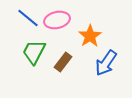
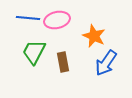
blue line: rotated 35 degrees counterclockwise
orange star: moved 4 px right; rotated 15 degrees counterclockwise
brown rectangle: rotated 48 degrees counterclockwise
